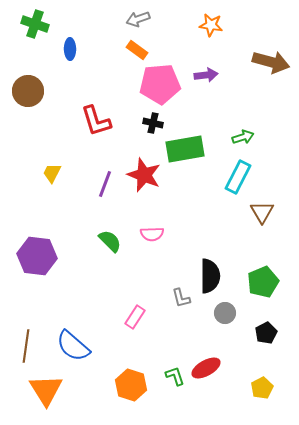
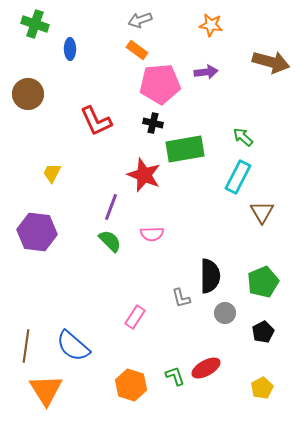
gray arrow: moved 2 px right, 1 px down
purple arrow: moved 3 px up
brown circle: moved 3 px down
red L-shape: rotated 8 degrees counterclockwise
green arrow: rotated 120 degrees counterclockwise
purple line: moved 6 px right, 23 px down
purple hexagon: moved 24 px up
black pentagon: moved 3 px left, 1 px up
